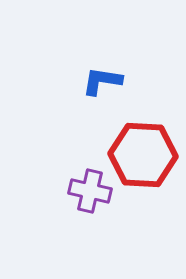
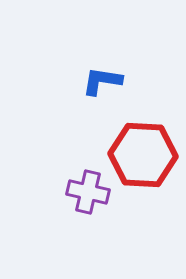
purple cross: moved 2 px left, 1 px down
